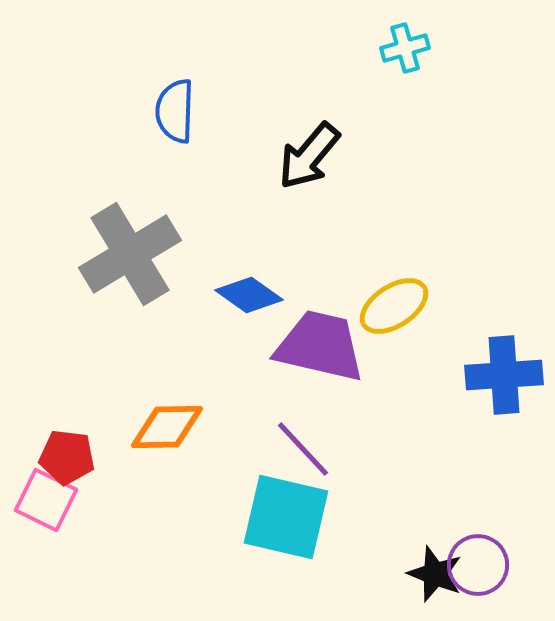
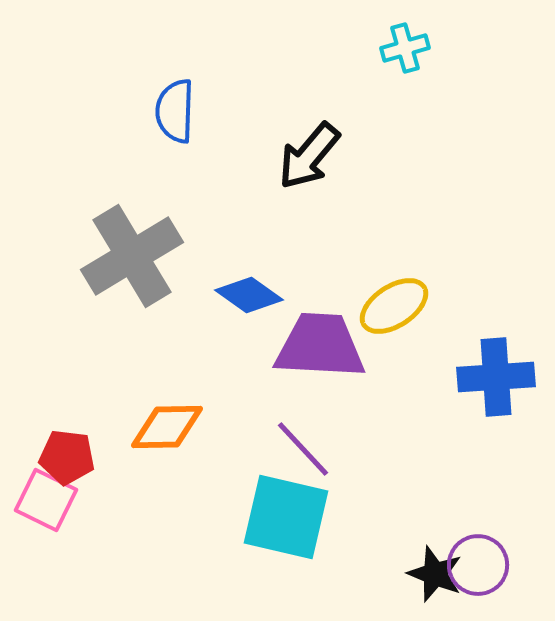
gray cross: moved 2 px right, 2 px down
purple trapezoid: rotated 10 degrees counterclockwise
blue cross: moved 8 px left, 2 px down
